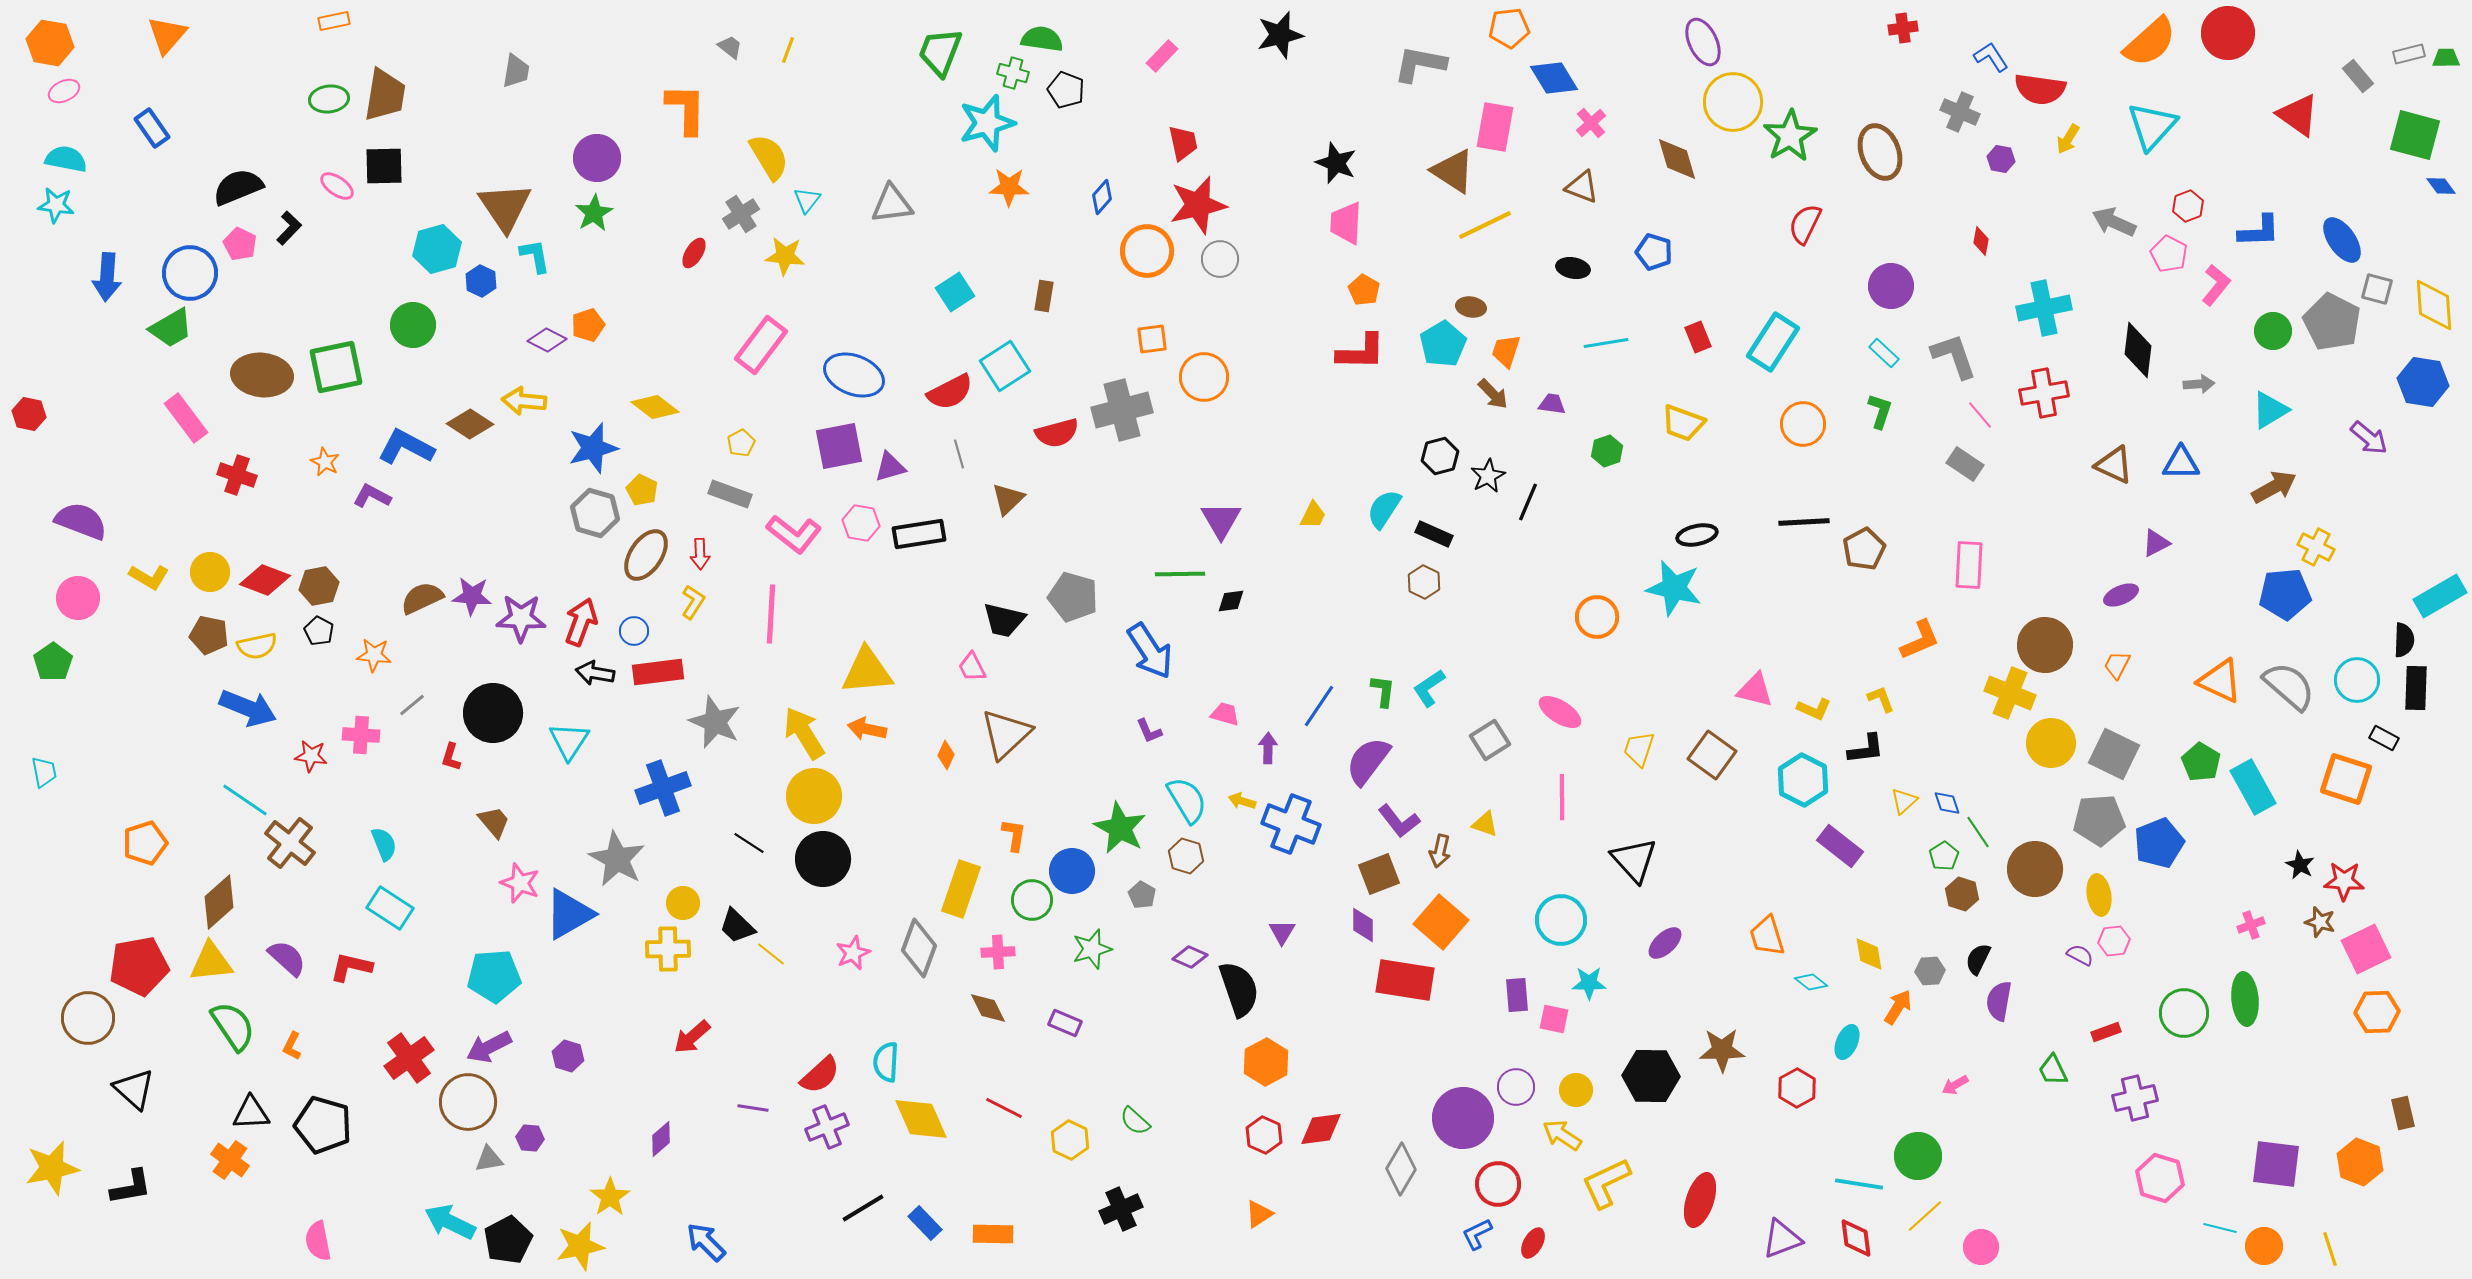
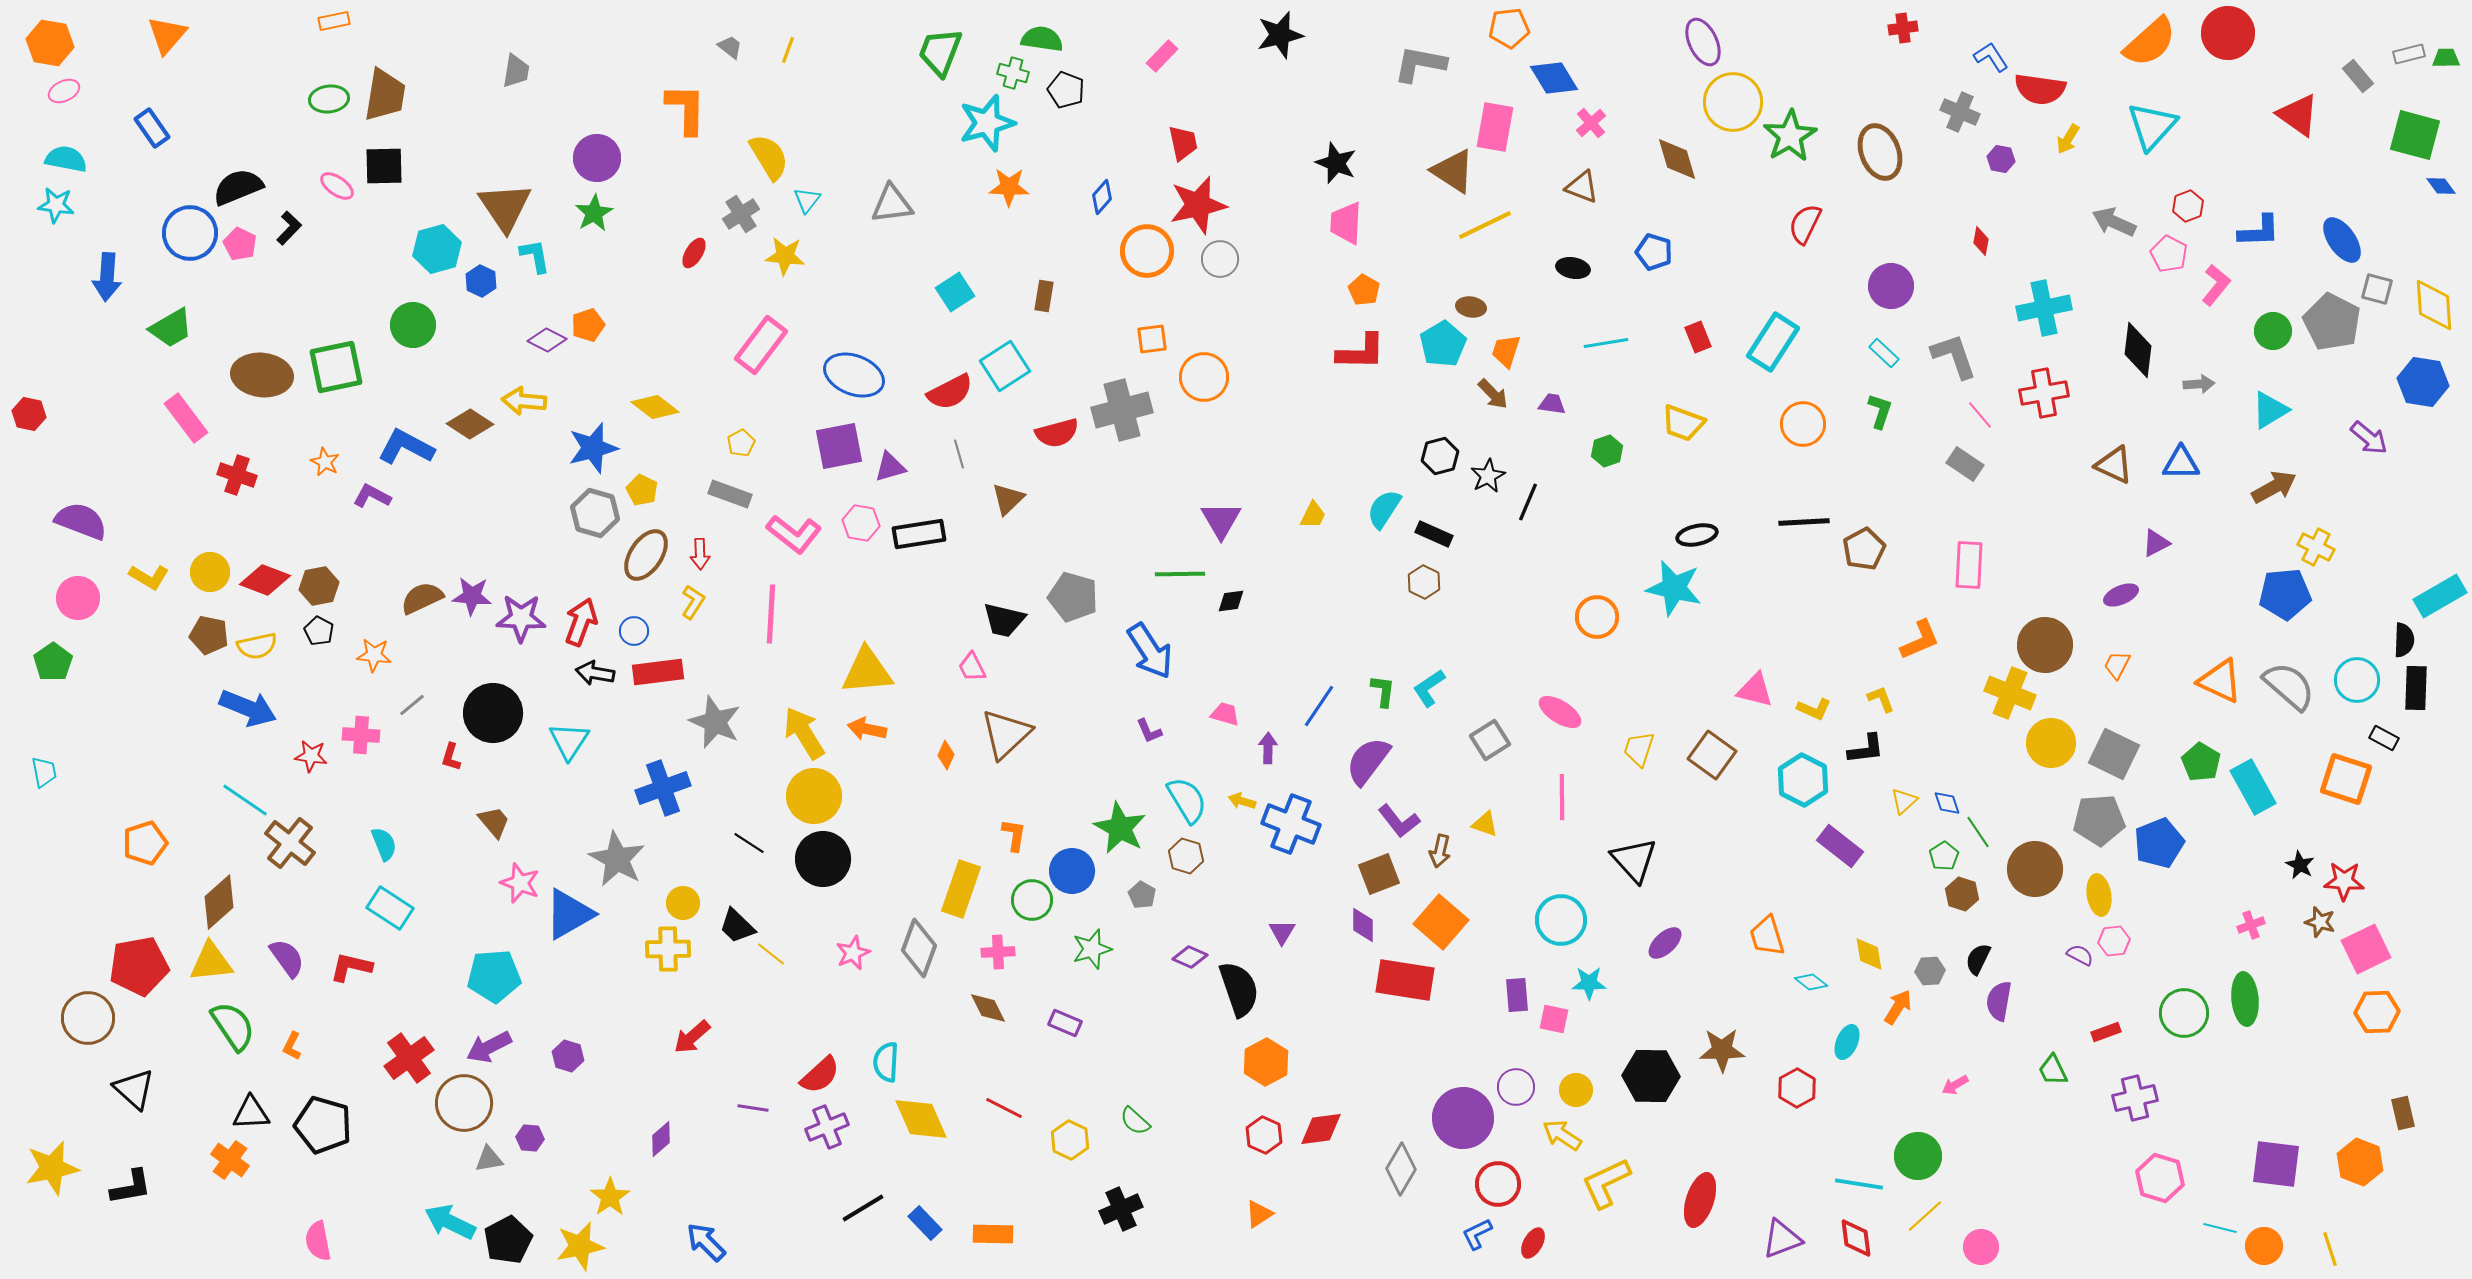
blue circle at (190, 273): moved 40 px up
purple semicircle at (287, 958): rotated 12 degrees clockwise
brown circle at (468, 1102): moved 4 px left, 1 px down
